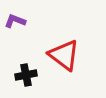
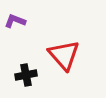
red triangle: rotated 12 degrees clockwise
